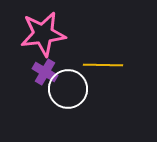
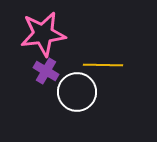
purple cross: moved 1 px right, 1 px up
white circle: moved 9 px right, 3 px down
